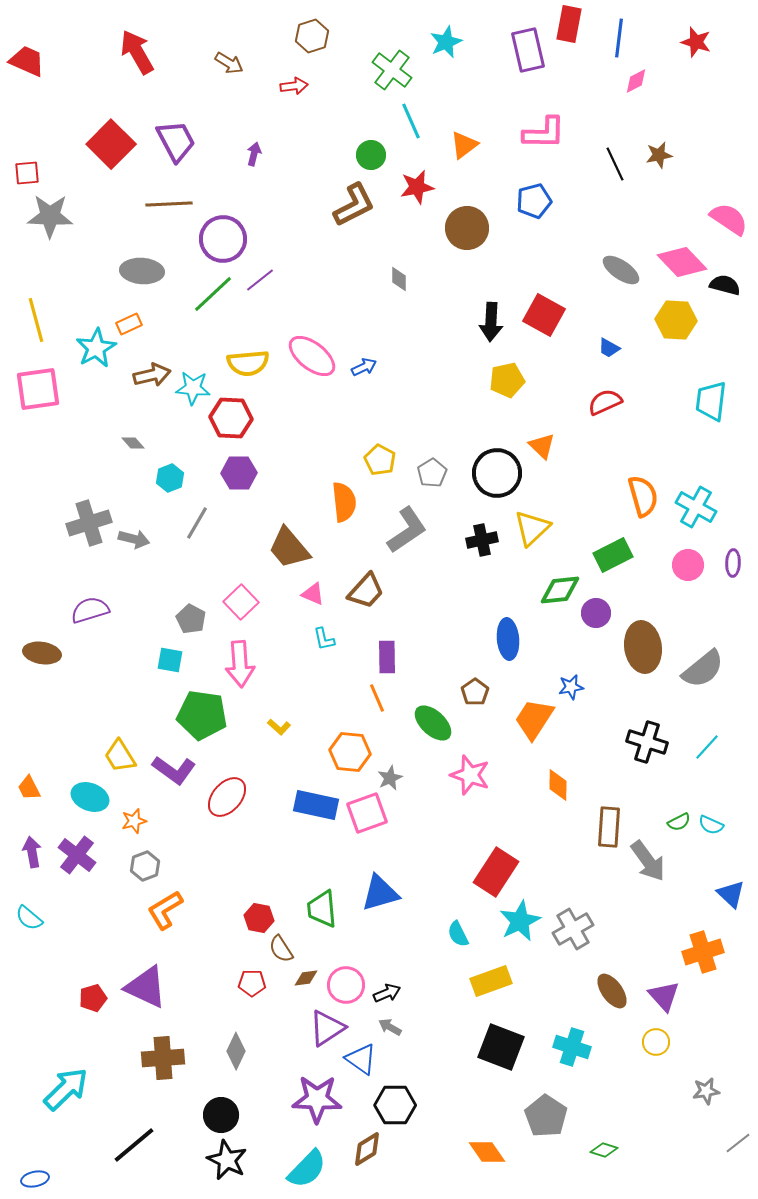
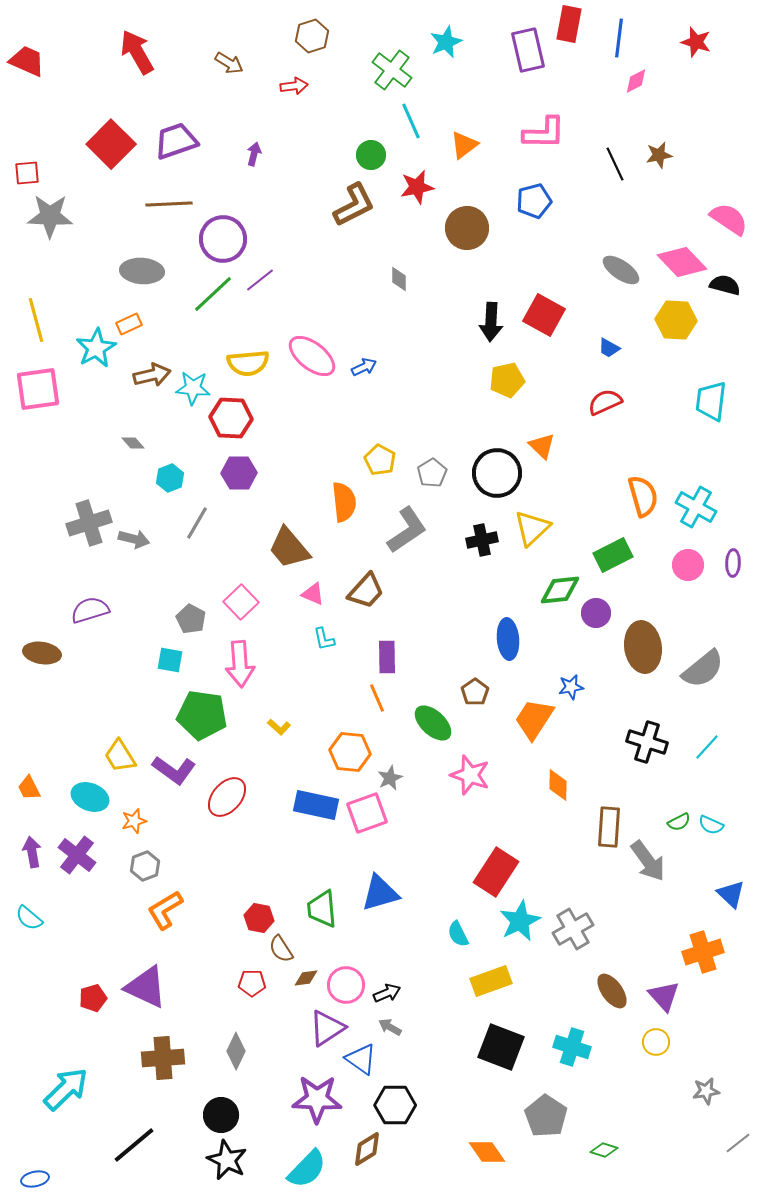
purple trapezoid at (176, 141): rotated 81 degrees counterclockwise
